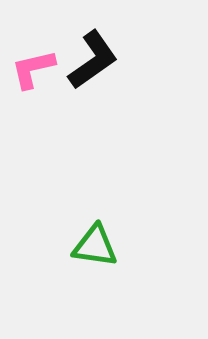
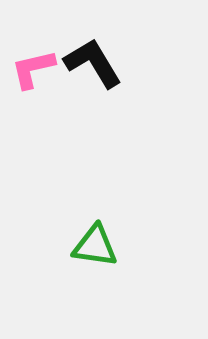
black L-shape: moved 3 px down; rotated 86 degrees counterclockwise
